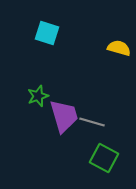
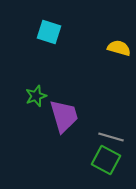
cyan square: moved 2 px right, 1 px up
green star: moved 2 px left
gray line: moved 19 px right, 15 px down
green square: moved 2 px right, 2 px down
